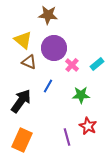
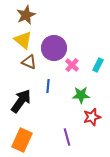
brown star: moved 22 px left; rotated 30 degrees counterclockwise
cyan rectangle: moved 1 px right, 1 px down; rotated 24 degrees counterclockwise
blue line: rotated 24 degrees counterclockwise
red star: moved 4 px right, 9 px up; rotated 30 degrees clockwise
